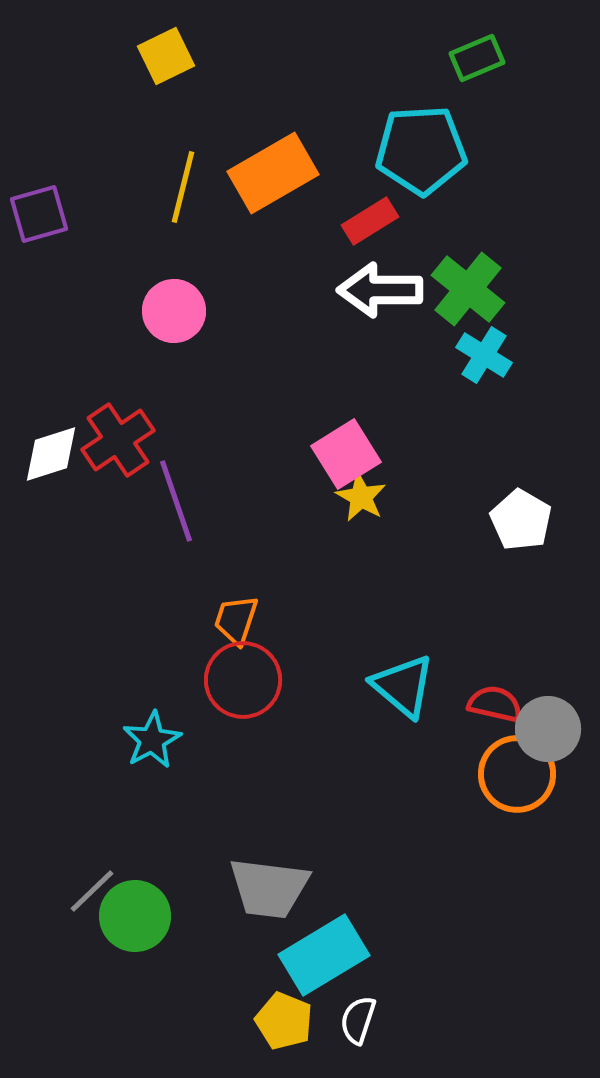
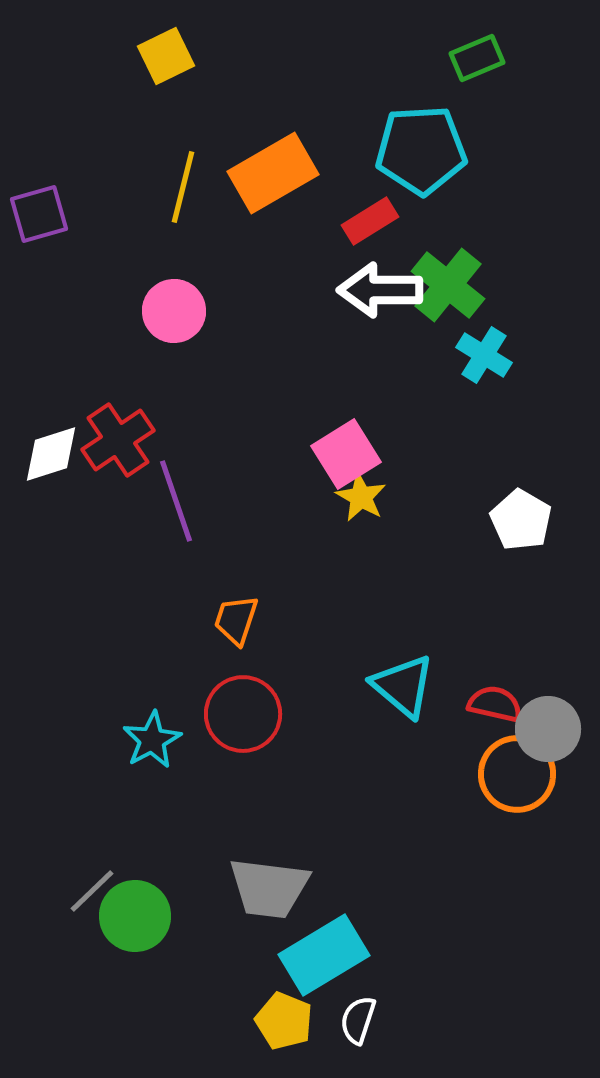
green cross: moved 20 px left, 4 px up
red circle: moved 34 px down
